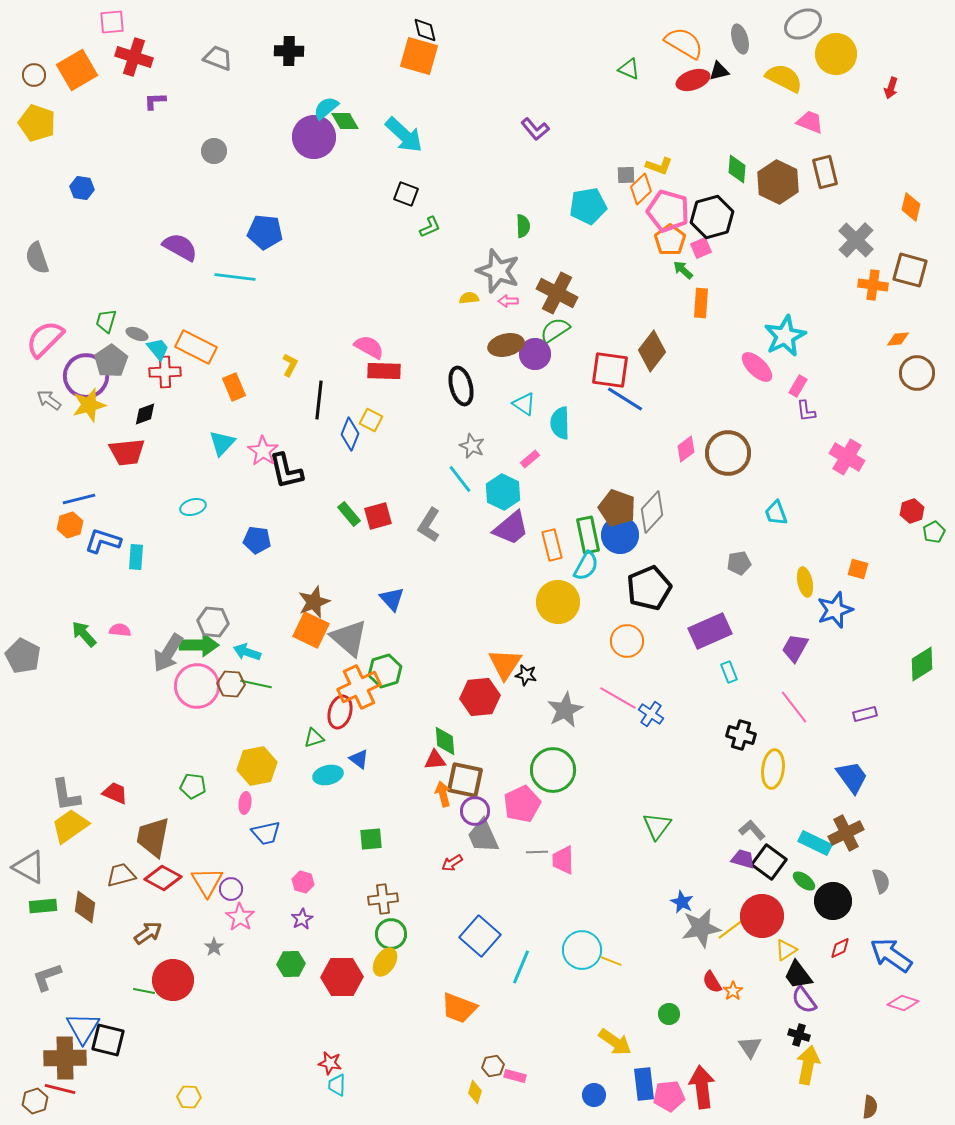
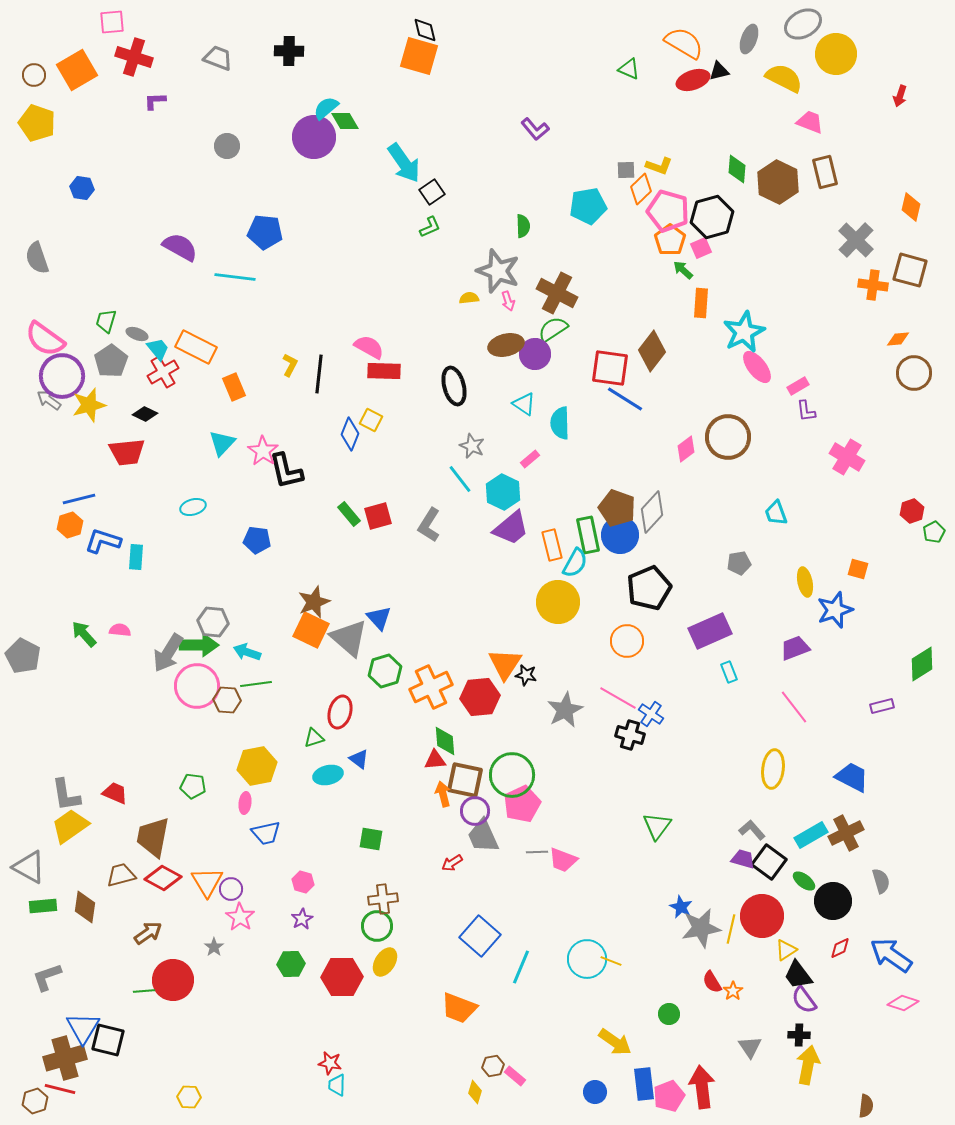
gray ellipse at (740, 39): moved 9 px right; rotated 36 degrees clockwise
red arrow at (891, 88): moved 9 px right, 8 px down
cyan arrow at (404, 135): moved 28 px down; rotated 12 degrees clockwise
gray circle at (214, 151): moved 13 px right, 5 px up
gray square at (626, 175): moved 5 px up
black square at (406, 194): moved 26 px right, 2 px up; rotated 35 degrees clockwise
pink arrow at (508, 301): rotated 108 degrees counterclockwise
green semicircle at (555, 330): moved 2 px left, 1 px up
cyan star at (785, 336): moved 41 px left, 4 px up
pink semicircle at (45, 339): rotated 99 degrees counterclockwise
pink ellipse at (757, 367): rotated 8 degrees clockwise
red square at (610, 370): moved 2 px up
red cross at (165, 372): moved 2 px left; rotated 28 degrees counterclockwise
brown circle at (917, 373): moved 3 px left
purple circle at (86, 376): moved 24 px left
black ellipse at (461, 386): moved 7 px left
pink rectangle at (798, 386): rotated 30 degrees clockwise
black line at (319, 400): moved 26 px up
black diamond at (145, 414): rotated 45 degrees clockwise
brown circle at (728, 453): moved 16 px up
cyan semicircle at (586, 566): moved 11 px left, 3 px up
blue triangle at (392, 599): moved 13 px left, 19 px down
purple trapezoid at (795, 648): rotated 40 degrees clockwise
brown hexagon at (231, 684): moved 4 px left, 16 px down
green line at (256, 684): rotated 20 degrees counterclockwise
orange cross at (359, 687): moved 72 px right
purple rectangle at (865, 714): moved 17 px right, 8 px up
black cross at (741, 735): moved 111 px left
green circle at (553, 770): moved 41 px left, 5 px down
blue trapezoid at (852, 777): rotated 27 degrees counterclockwise
green square at (371, 839): rotated 15 degrees clockwise
cyan rectangle at (815, 843): moved 4 px left, 8 px up; rotated 56 degrees counterclockwise
pink trapezoid at (563, 860): rotated 68 degrees counterclockwise
blue star at (682, 902): moved 1 px left, 5 px down
yellow line at (731, 929): rotated 40 degrees counterclockwise
green circle at (391, 934): moved 14 px left, 8 px up
cyan circle at (582, 950): moved 5 px right, 9 px down
green line at (144, 991): rotated 15 degrees counterclockwise
black cross at (799, 1035): rotated 15 degrees counterclockwise
brown cross at (65, 1058): rotated 15 degrees counterclockwise
pink rectangle at (515, 1076): rotated 25 degrees clockwise
blue circle at (594, 1095): moved 1 px right, 3 px up
pink pentagon at (669, 1096): rotated 16 degrees counterclockwise
brown semicircle at (870, 1107): moved 4 px left, 1 px up
